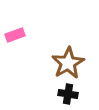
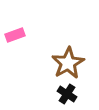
black cross: moved 1 px left; rotated 24 degrees clockwise
